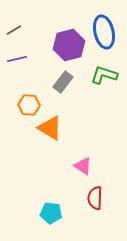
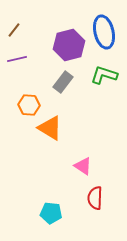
brown line: rotated 21 degrees counterclockwise
